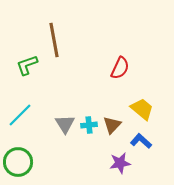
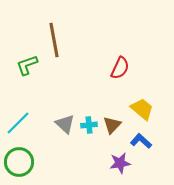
cyan line: moved 2 px left, 8 px down
gray triangle: rotated 15 degrees counterclockwise
green circle: moved 1 px right
